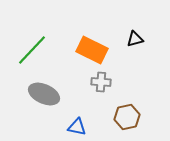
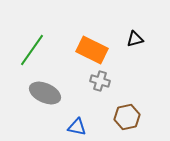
green line: rotated 8 degrees counterclockwise
gray cross: moved 1 px left, 1 px up; rotated 12 degrees clockwise
gray ellipse: moved 1 px right, 1 px up
